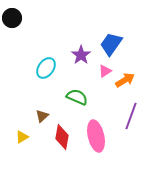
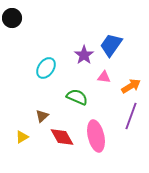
blue trapezoid: moved 1 px down
purple star: moved 3 px right
pink triangle: moved 1 px left, 6 px down; rotated 40 degrees clockwise
orange arrow: moved 6 px right, 6 px down
red diamond: rotated 40 degrees counterclockwise
